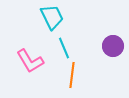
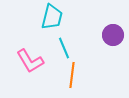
cyan trapezoid: rotated 40 degrees clockwise
purple circle: moved 11 px up
